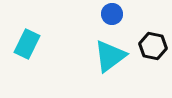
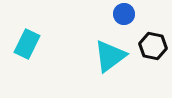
blue circle: moved 12 px right
